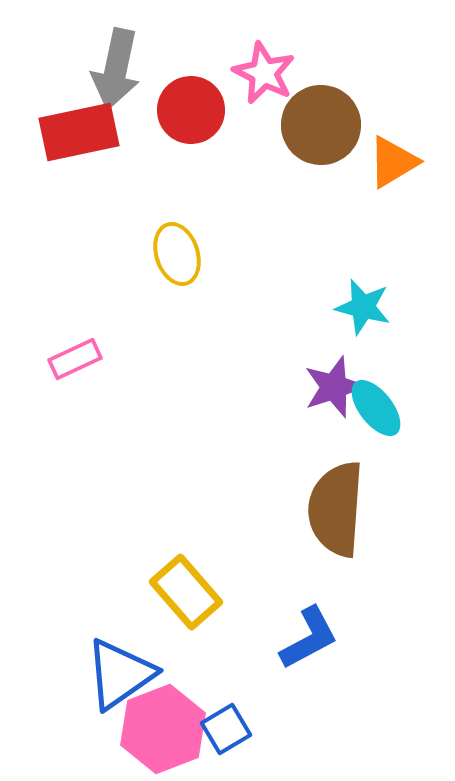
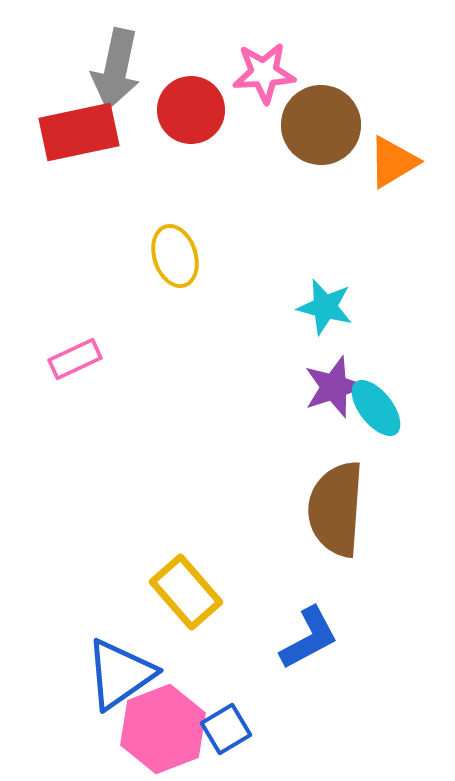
pink star: rotated 30 degrees counterclockwise
yellow ellipse: moved 2 px left, 2 px down
cyan star: moved 38 px left
